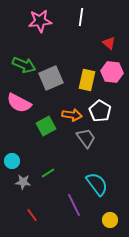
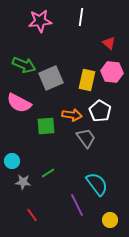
green square: rotated 24 degrees clockwise
purple line: moved 3 px right
